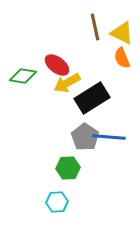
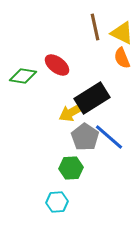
yellow arrow: moved 5 px right, 29 px down
blue line: rotated 36 degrees clockwise
green hexagon: moved 3 px right
